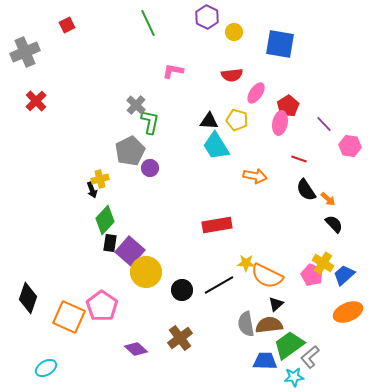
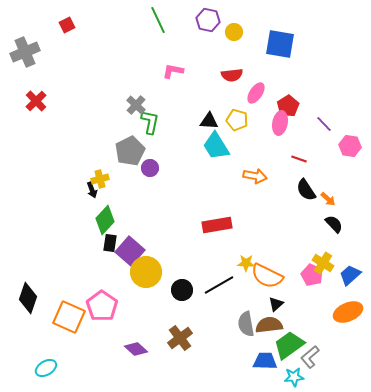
purple hexagon at (207, 17): moved 1 px right, 3 px down; rotated 15 degrees counterclockwise
green line at (148, 23): moved 10 px right, 3 px up
blue trapezoid at (344, 275): moved 6 px right
